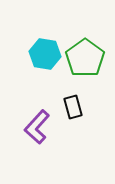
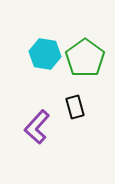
black rectangle: moved 2 px right
